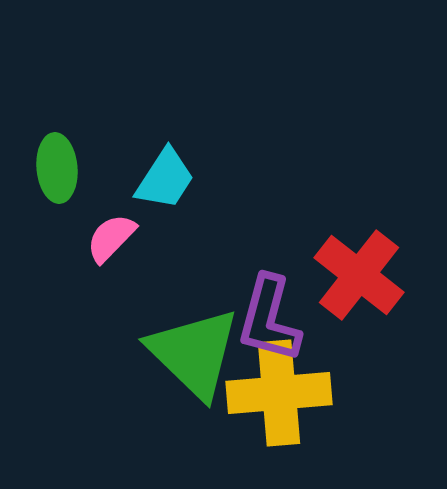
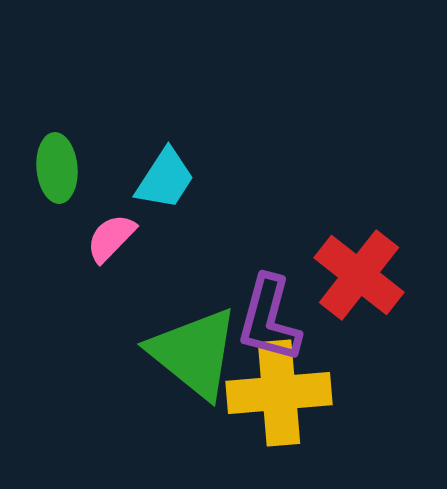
green triangle: rotated 5 degrees counterclockwise
